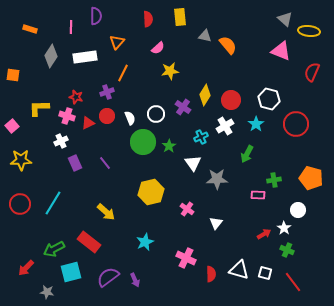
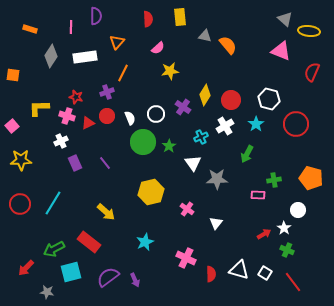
white square at (265, 273): rotated 16 degrees clockwise
